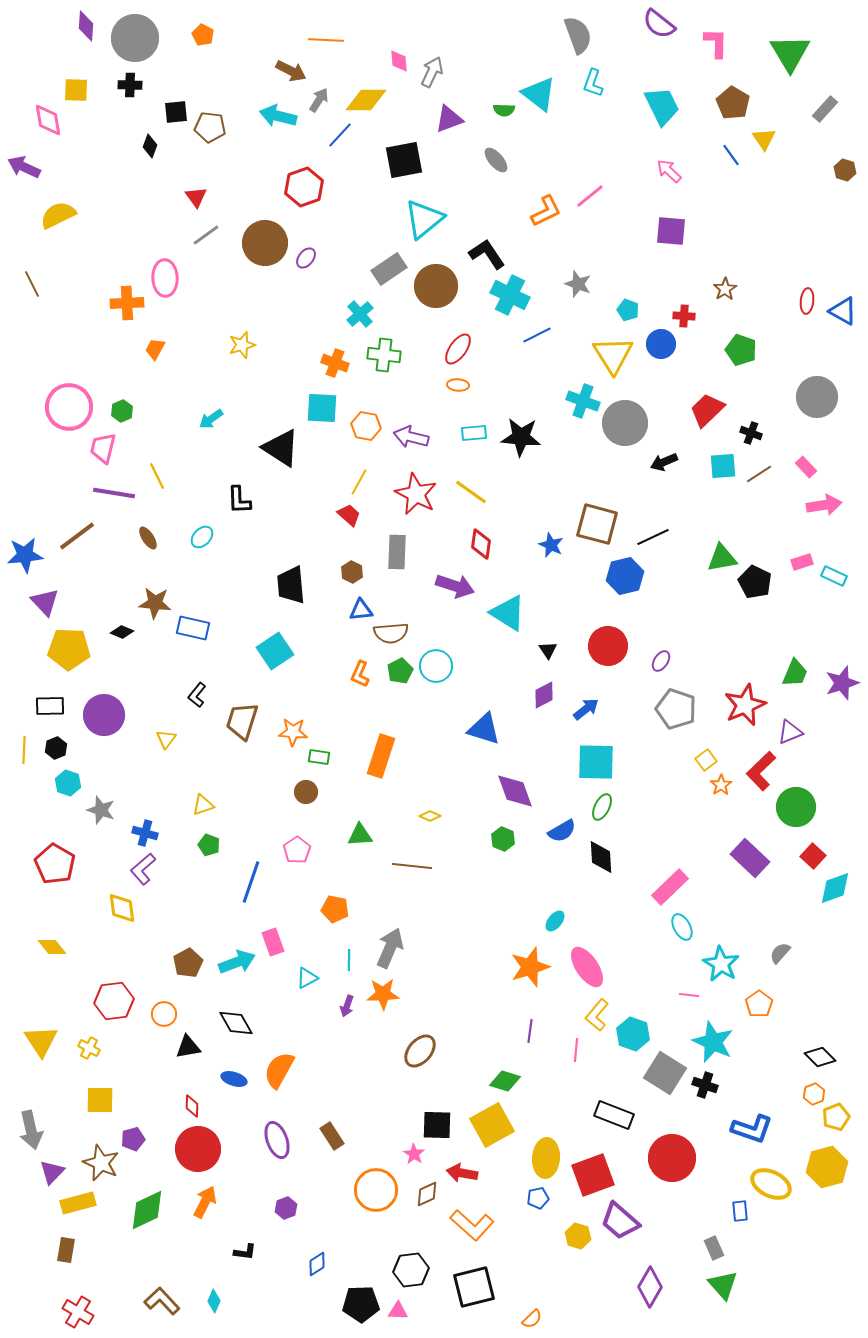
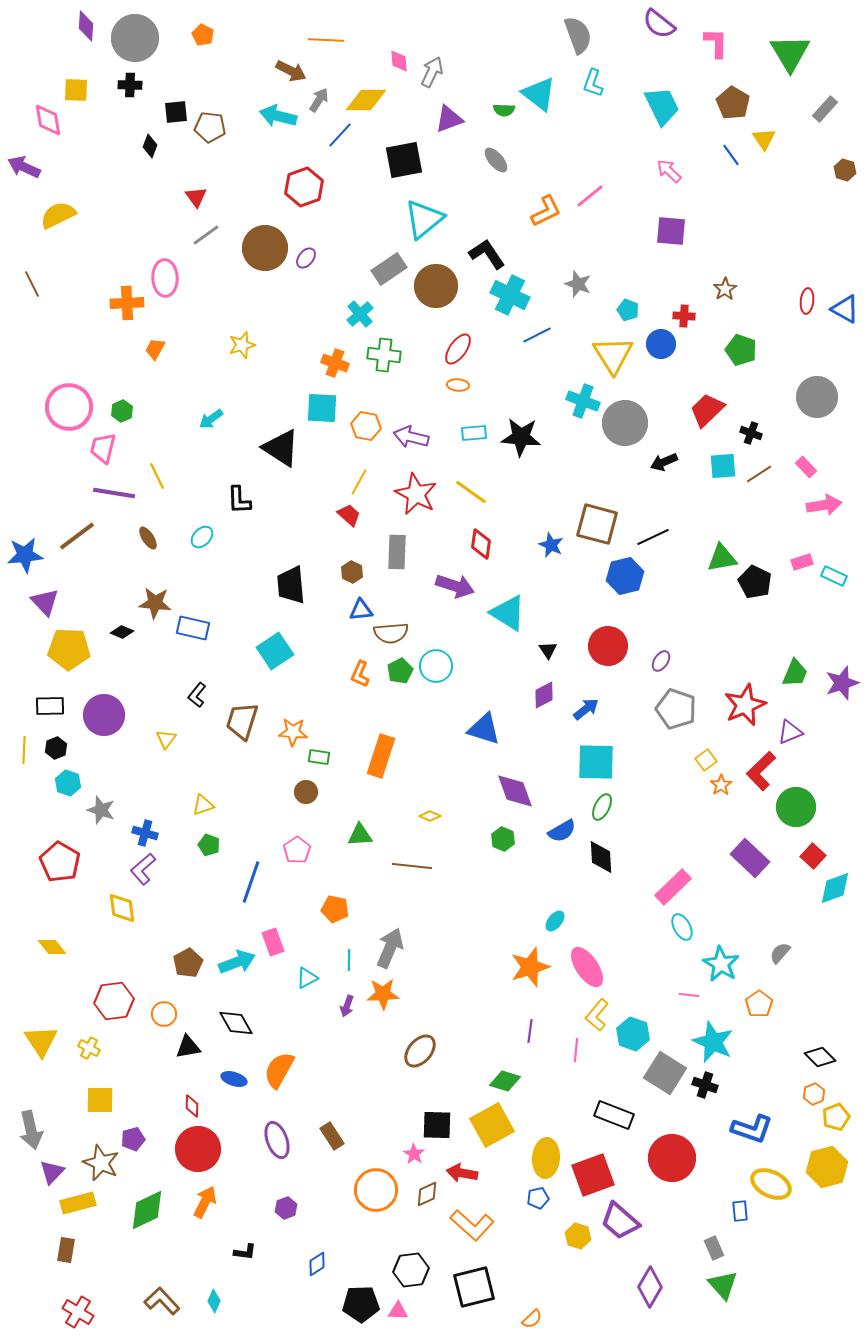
brown circle at (265, 243): moved 5 px down
blue triangle at (843, 311): moved 2 px right, 2 px up
red pentagon at (55, 864): moved 5 px right, 2 px up
pink rectangle at (670, 887): moved 3 px right
